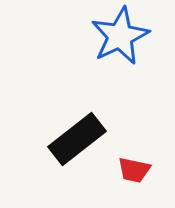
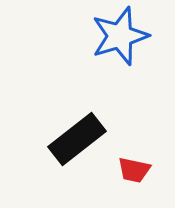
blue star: rotated 8 degrees clockwise
